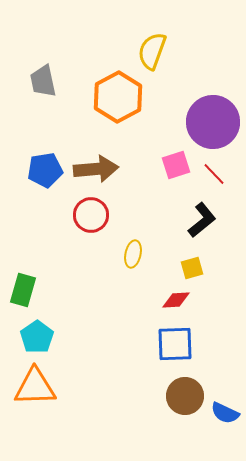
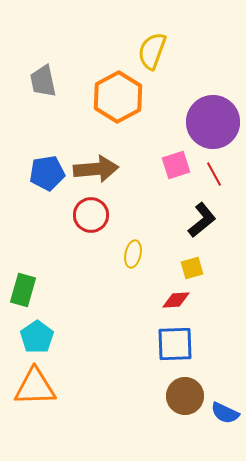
blue pentagon: moved 2 px right, 3 px down
red line: rotated 15 degrees clockwise
